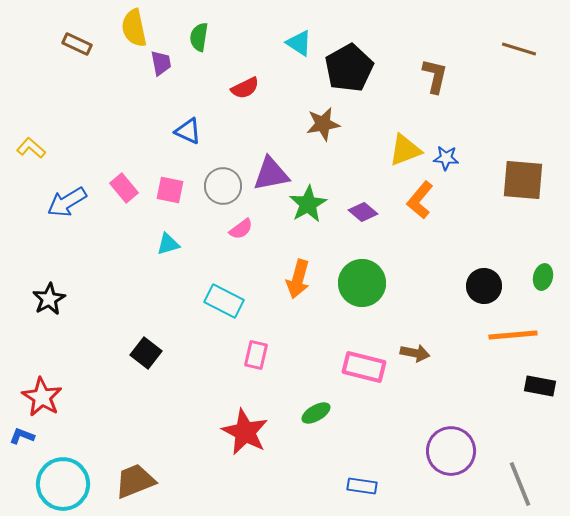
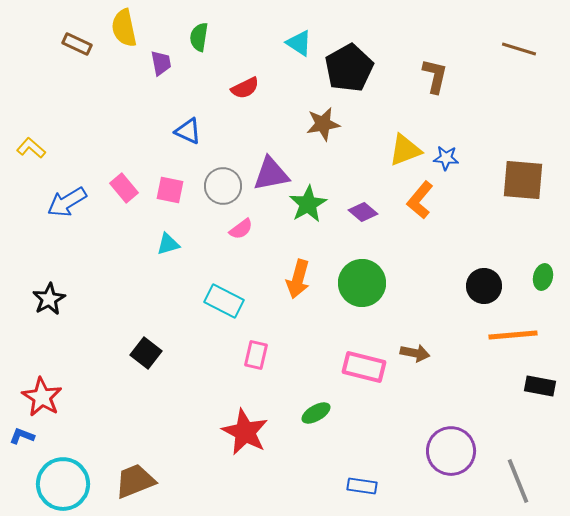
yellow semicircle at (134, 28): moved 10 px left
gray line at (520, 484): moved 2 px left, 3 px up
